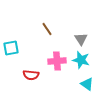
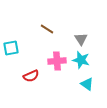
brown line: rotated 24 degrees counterclockwise
red semicircle: moved 1 px down; rotated 28 degrees counterclockwise
